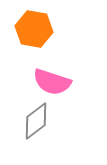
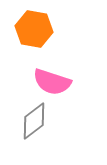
gray diamond: moved 2 px left
